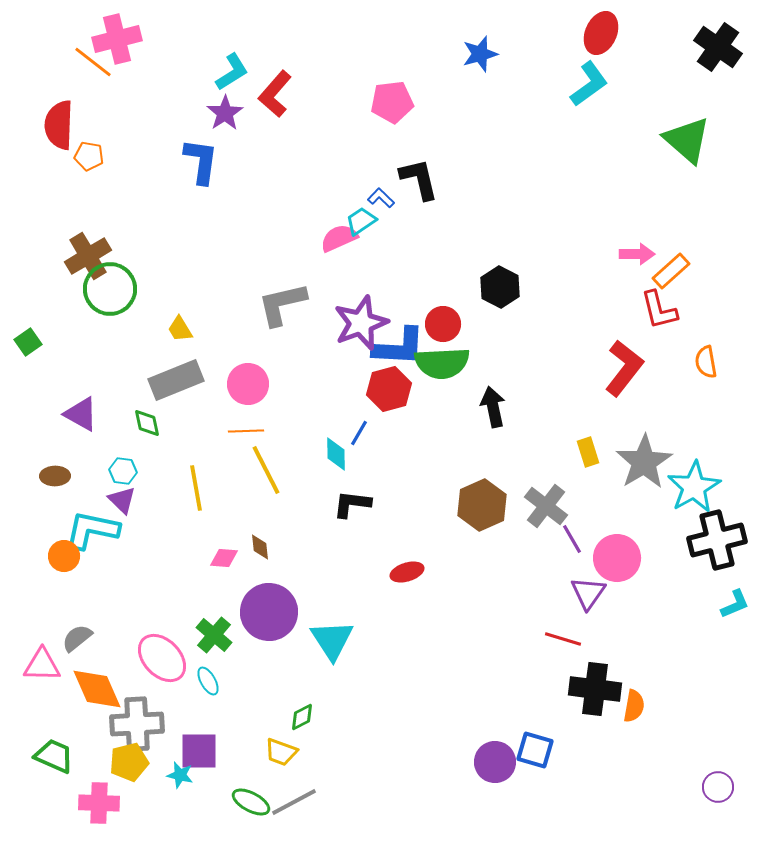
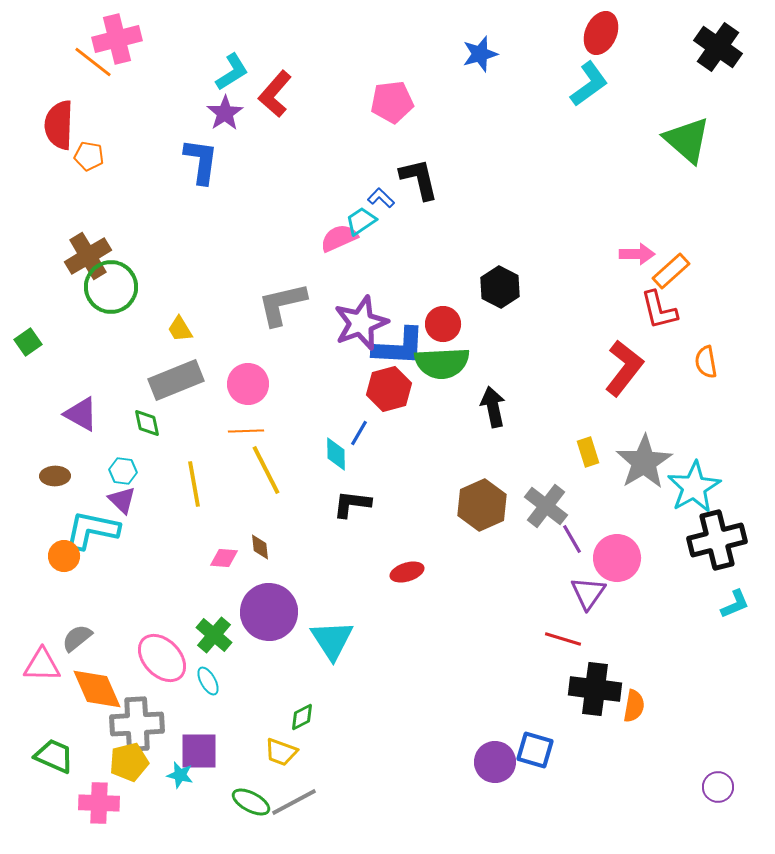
green circle at (110, 289): moved 1 px right, 2 px up
yellow line at (196, 488): moved 2 px left, 4 px up
